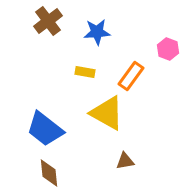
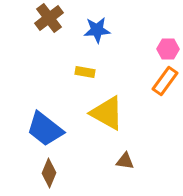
brown cross: moved 1 px right, 3 px up
blue star: moved 2 px up
pink hexagon: rotated 20 degrees counterclockwise
orange rectangle: moved 34 px right, 5 px down
brown triangle: rotated 18 degrees clockwise
brown diamond: rotated 28 degrees clockwise
